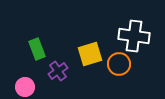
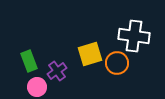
green rectangle: moved 8 px left, 12 px down
orange circle: moved 2 px left, 1 px up
purple cross: moved 1 px left
pink circle: moved 12 px right
